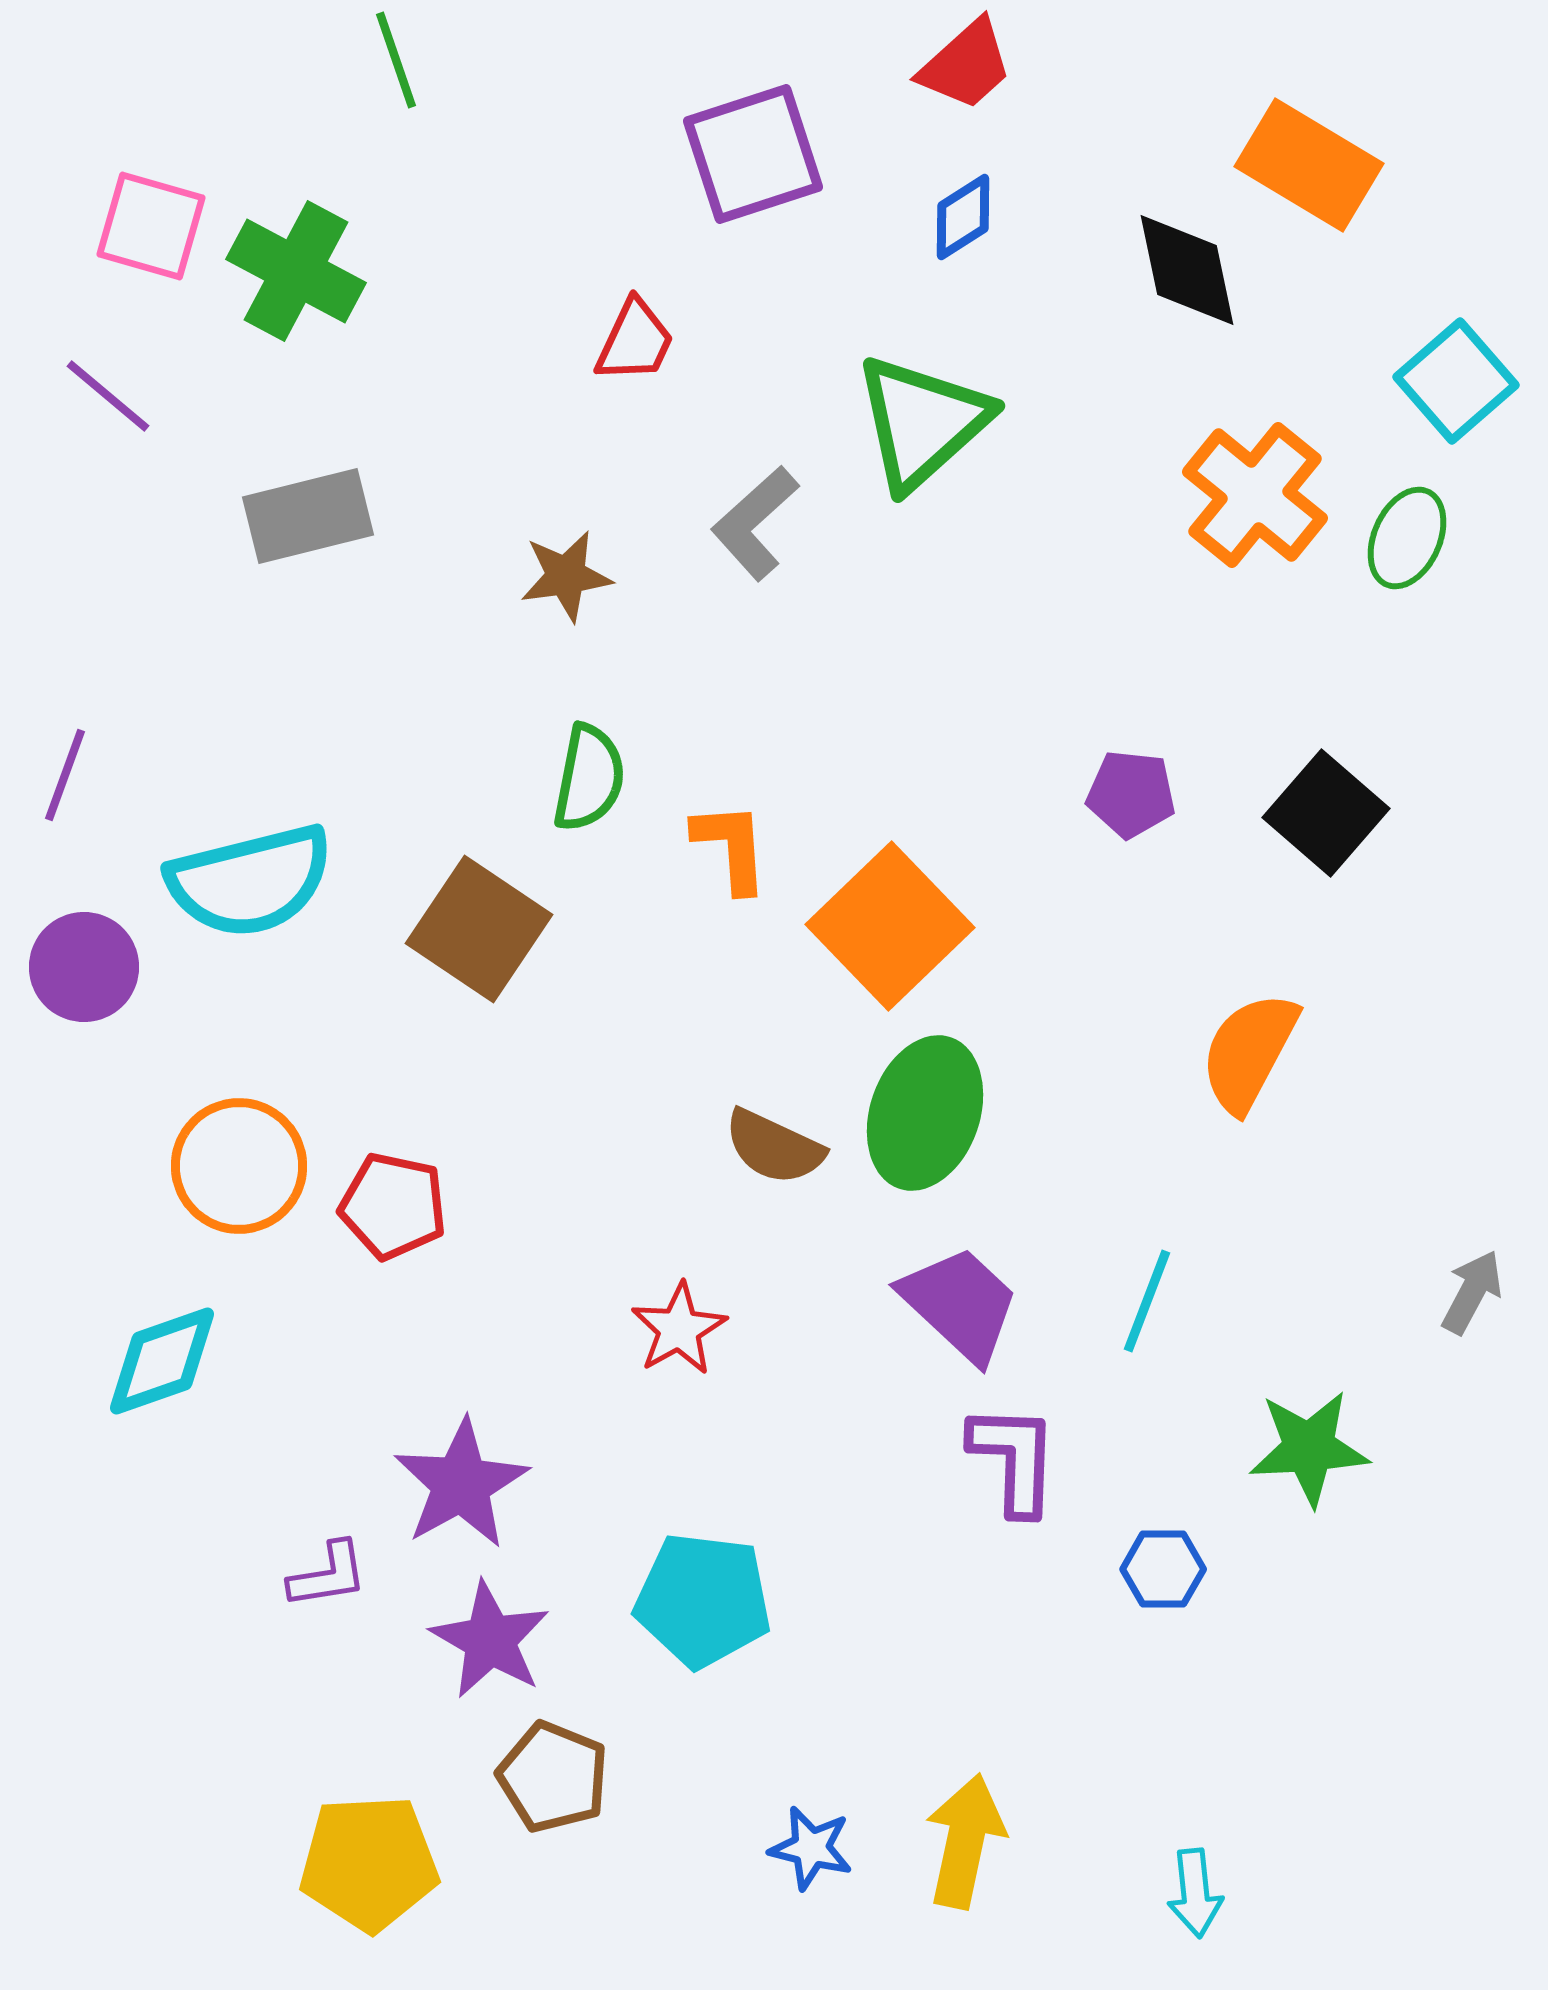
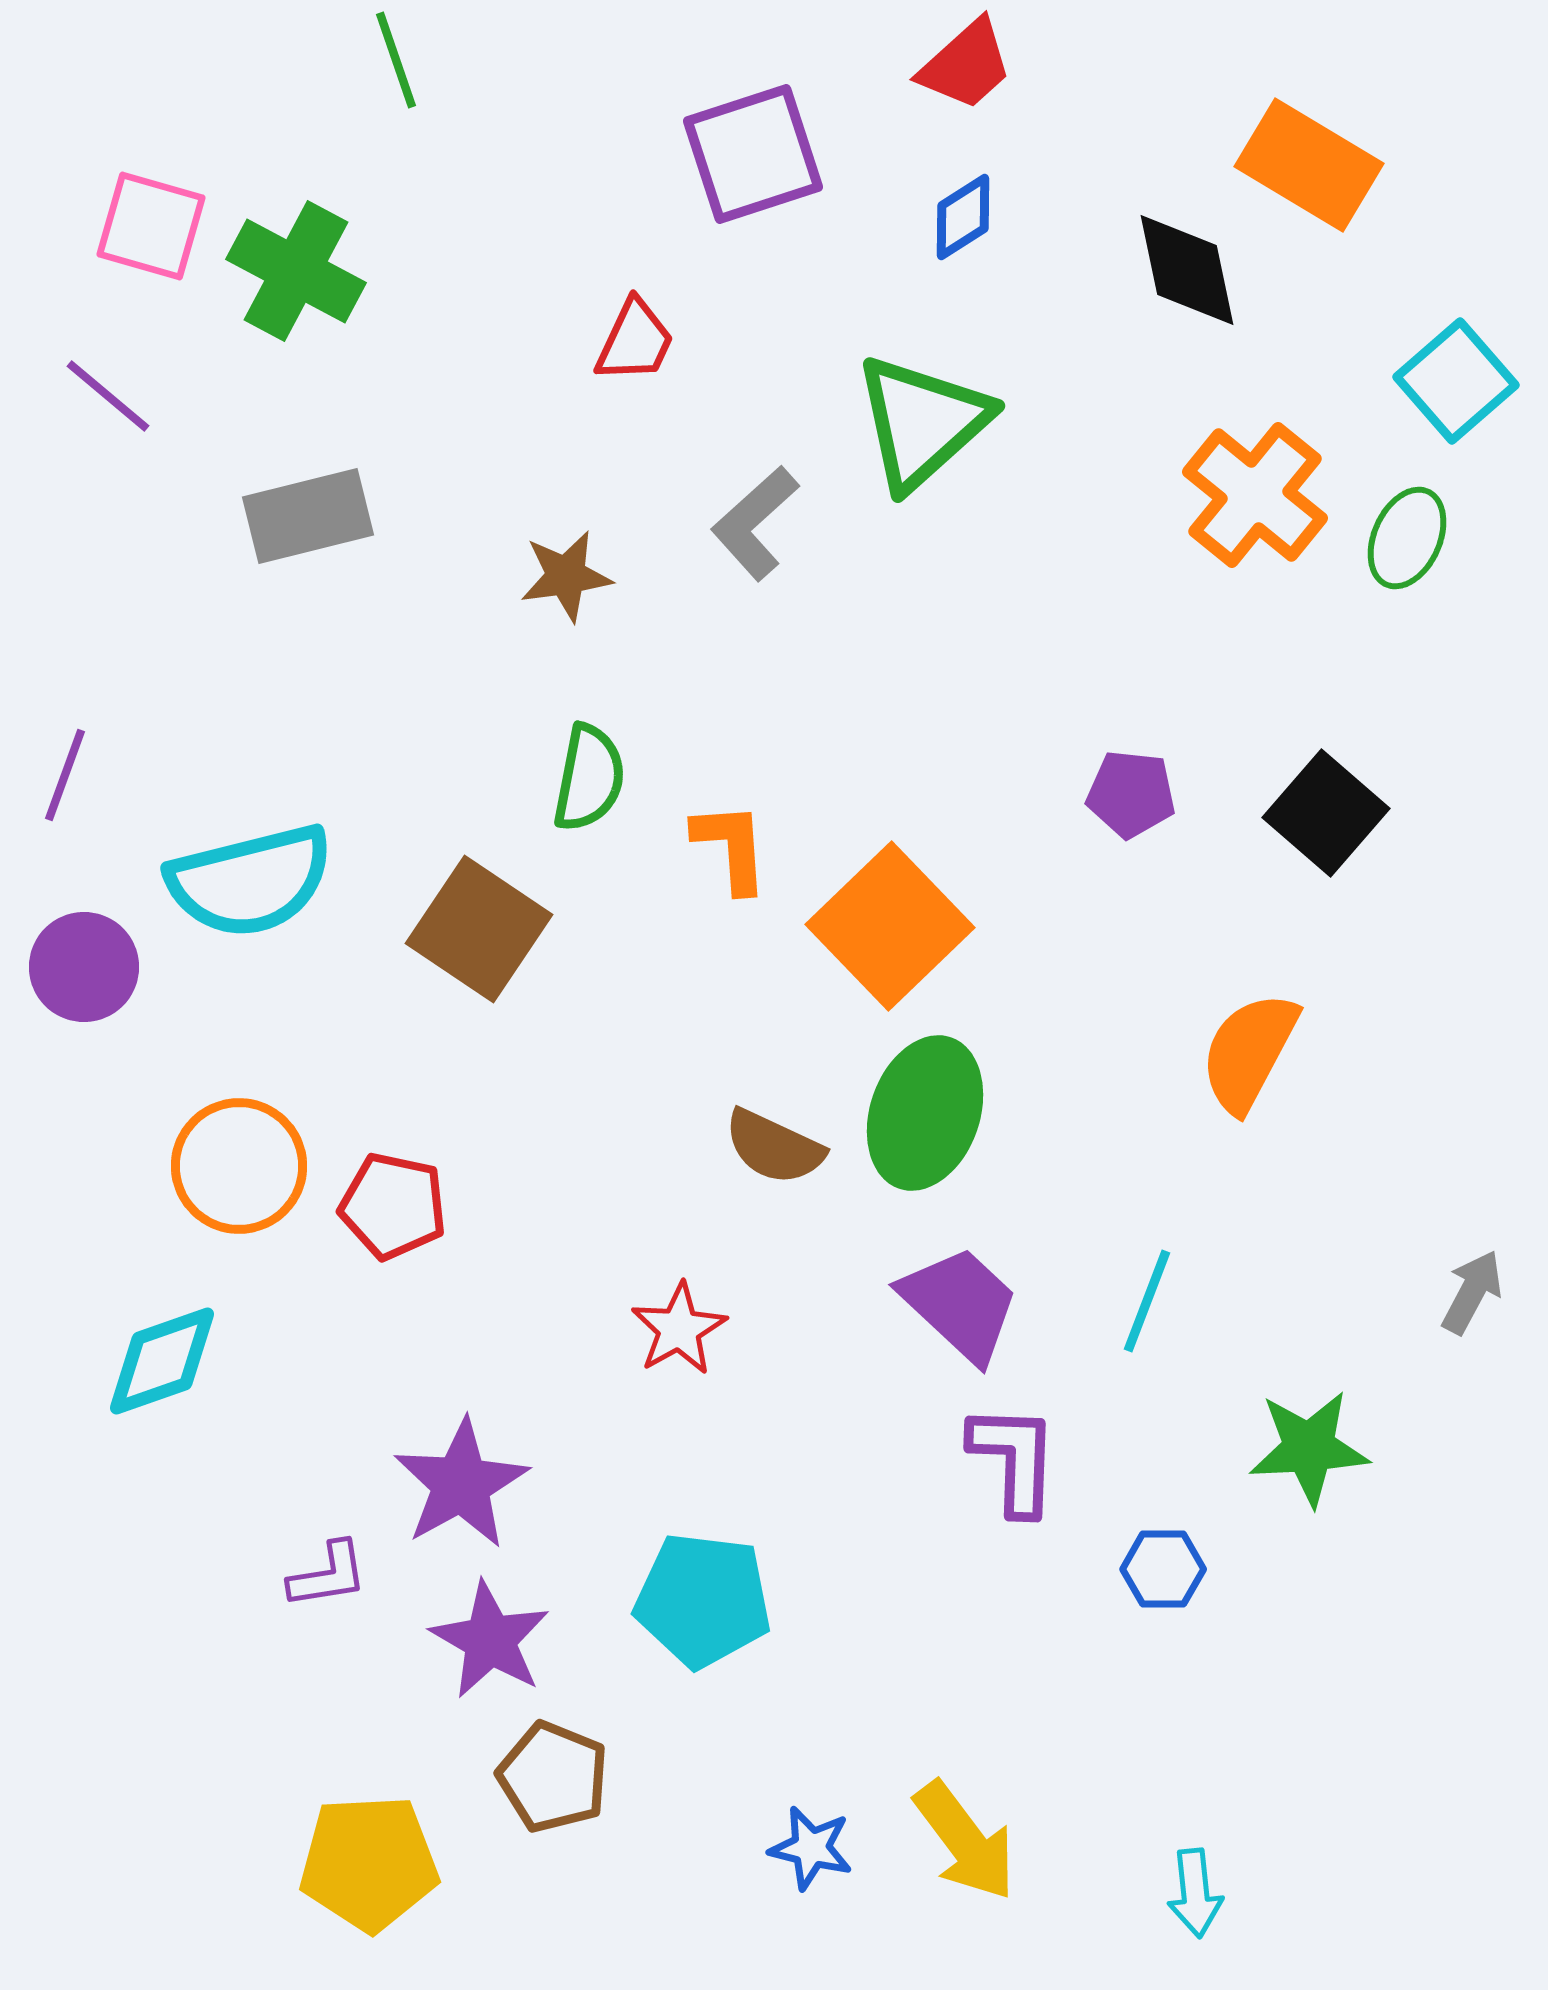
yellow arrow at (965, 1841): rotated 131 degrees clockwise
